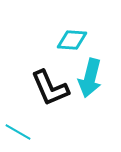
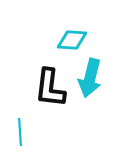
black L-shape: rotated 30 degrees clockwise
cyan line: moved 2 px right; rotated 56 degrees clockwise
